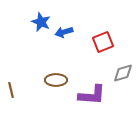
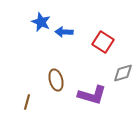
blue arrow: rotated 18 degrees clockwise
red square: rotated 35 degrees counterclockwise
brown ellipse: rotated 75 degrees clockwise
brown line: moved 16 px right, 12 px down; rotated 28 degrees clockwise
purple L-shape: rotated 12 degrees clockwise
